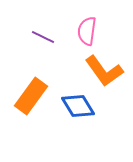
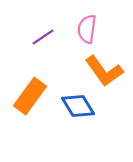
pink semicircle: moved 2 px up
purple line: rotated 60 degrees counterclockwise
orange rectangle: moved 1 px left
